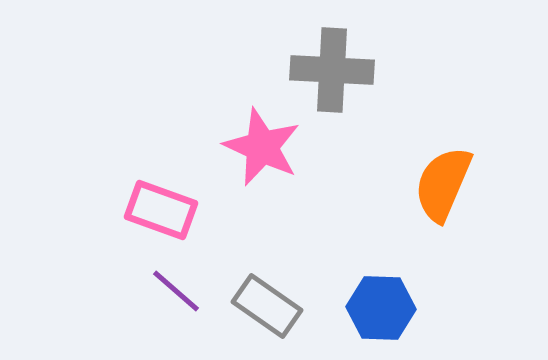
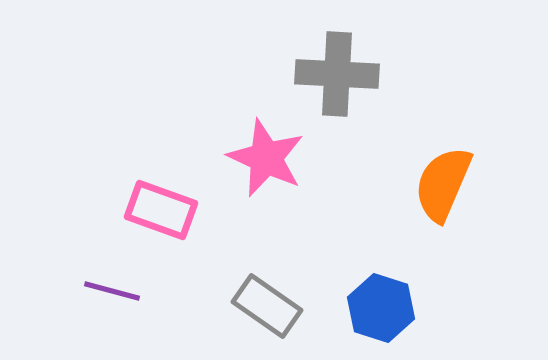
gray cross: moved 5 px right, 4 px down
pink star: moved 4 px right, 11 px down
purple line: moved 64 px left; rotated 26 degrees counterclockwise
blue hexagon: rotated 16 degrees clockwise
